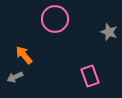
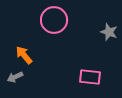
pink circle: moved 1 px left, 1 px down
pink rectangle: moved 1 px down; rotated 65 degrees counterclockwise
